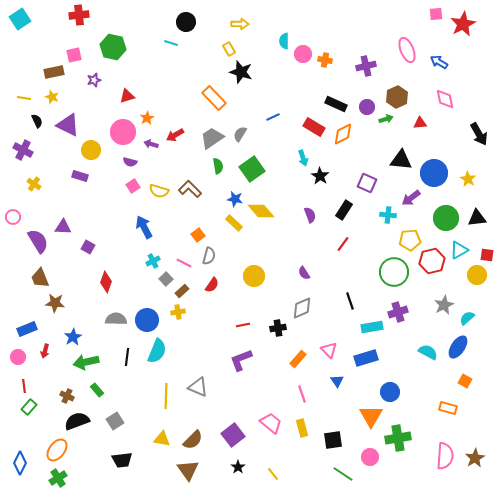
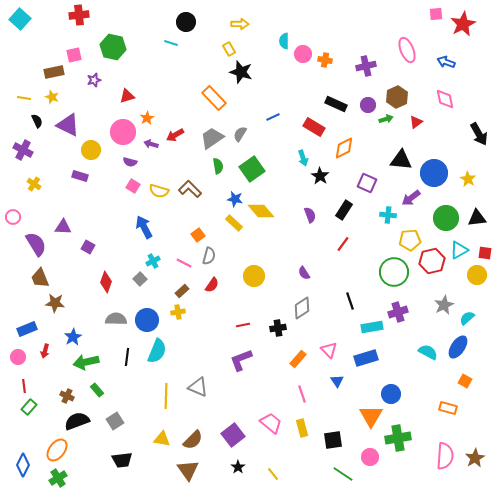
cyan square at (20, 19): rotated 15 degrees counterclockwise
blue arrow at (439, 62): moved 7 px right; rotated 12 degrees counterclockwise
purple circle at (367, 107): moved 1 px right, 2 px up
red triangle at (420, 123): moved 4 px left, 1 px up; rotated 32 degrees counterclockwise
orange diamond at (343, 134): moved 1 px right, 14 px down
pink square at (133, 186): rotated 24 degrees counterclockwise
purple semicircle at (38, 241): moved 2 px left, 3 px down
red square at (487, 255): moved 2 px left, 2 px up
gray square at (166, 279): moved 26 px left
gray diamond at (302, 308): rotated 10 degrees counterclockwise
blue circle at (390, 392): moved 1 px right, 2 px down
blue diamond at (20, 463): moved 3 px right, 2 px down
